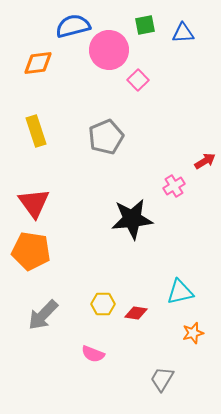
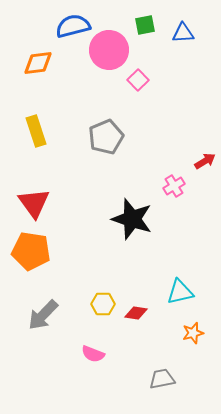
black star: rotated 24 degrees clockwise
gray trapezoid: rotated 48 degrees clockwise
